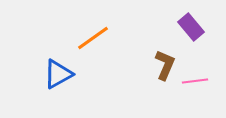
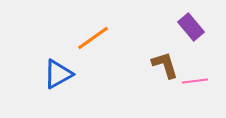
brown L-shape: rotated 40 degrees counterclockwise
